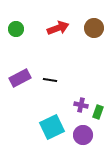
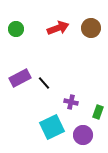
brown circle: moved 3 px left
black line: moved 6 px left, 3 px down; rotated 40 degrees clockwise
purple cross: moved 10 px left, 3 px up
